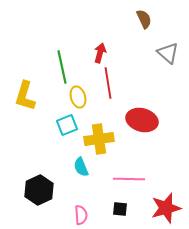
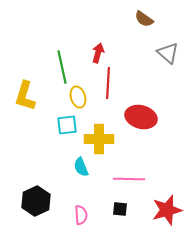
brown semicircle: rotated 150 degrees clockwise
red arrow: moved 2 px left
red line: rotated 12 degrees clockwise
red ellipse: moved 1 px left, 3 px up
cyan square: rotated 15 degrees clockwise
yellow cross: rotated 8 degrees clockwise
black hexagon: moved 3 px left, 11 px down
red star: moved 1 px right, 2 px down
